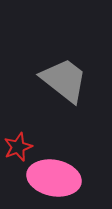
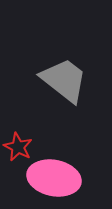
red star: rotated 24 degrees counterclockwise
